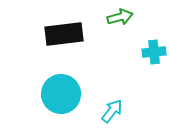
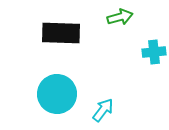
black rectangle: moved 3 px left, 1 px up; rotated 9 degrees clockwise
cyan circle: moved 4 px left
cyan arrow: moved 9 px left, 1 px up
